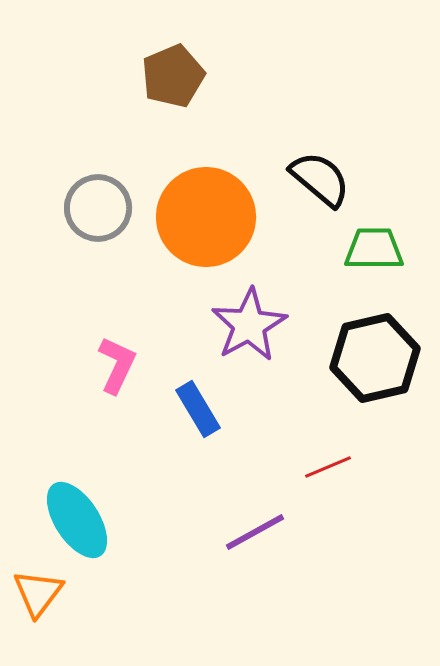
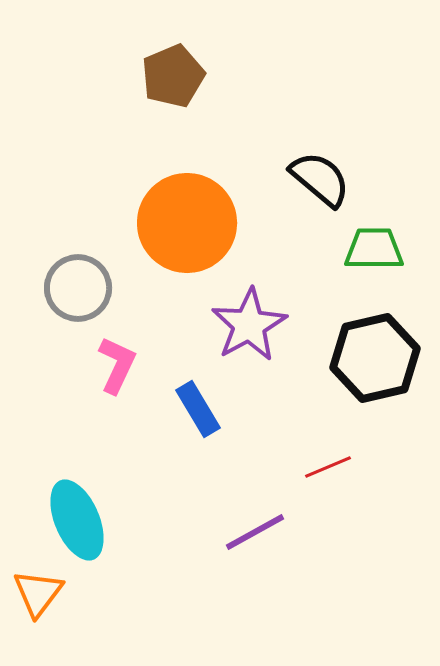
gray circle: moved 20 px left, 80 px down
orange circle: moved 19 px left, 6 px down
cyan ellipse: rotated 10 degrees clockwise
